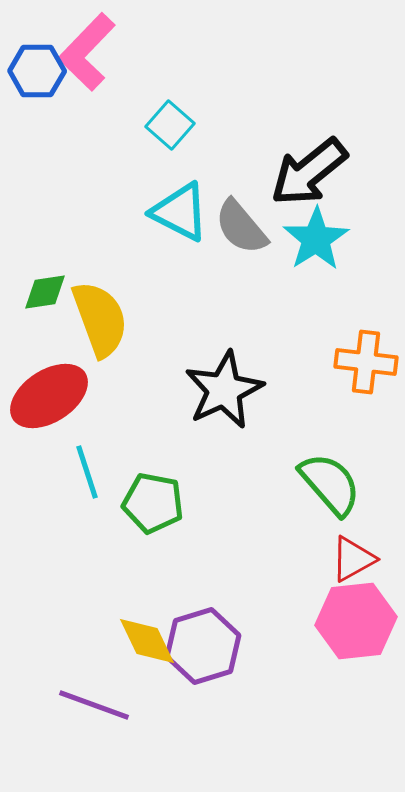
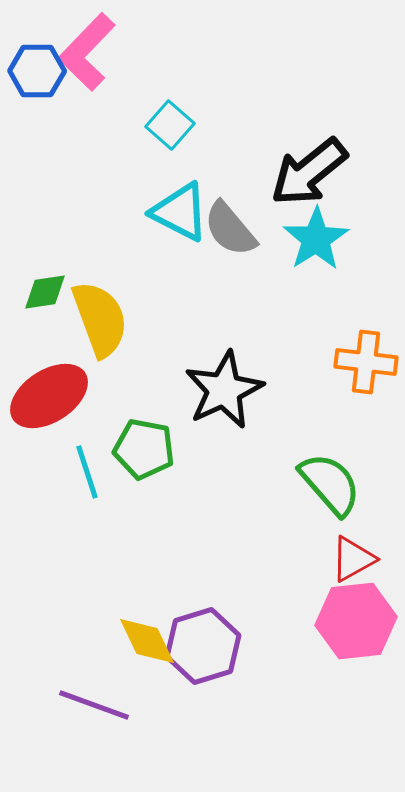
gray semicircle: moved 11 px left, 2 px down
green pentagon: moved 9 px left, 54 px up
